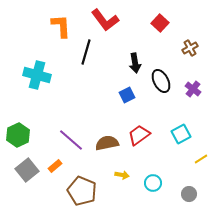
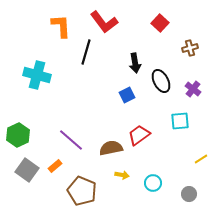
red L-shape: moved 1 px left, 2 px down
brown cross: rotated 14 degrees clockwise
cyan square: moved 1 px left, 13 px up; rotated 24 degrees clockwise
brown semicircle: moved 4 px right, 5 px down
gray square: rotated 15 degrees counterclockwise
